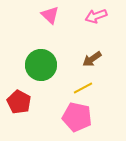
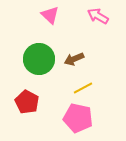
pink arrow: moved 2 px right; rotated 50 degrees clockwise
brown arrow: moved 18 px left; rotated 12 degrees clockwise
green circle: moved 2 px left, 6 px up
red pentagon: moved 8 px right
pink pentagon: moved 1 px right, 1 px down
